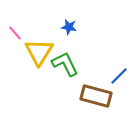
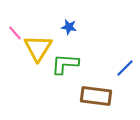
yellow triangle: moved 1 px left, 4 px up
green L-shape: rotated 60 degrees counterclockwise
blue line: moved 6 px right, 8 px up
brown rectangle: rotated 8 degrees counterclockwise
